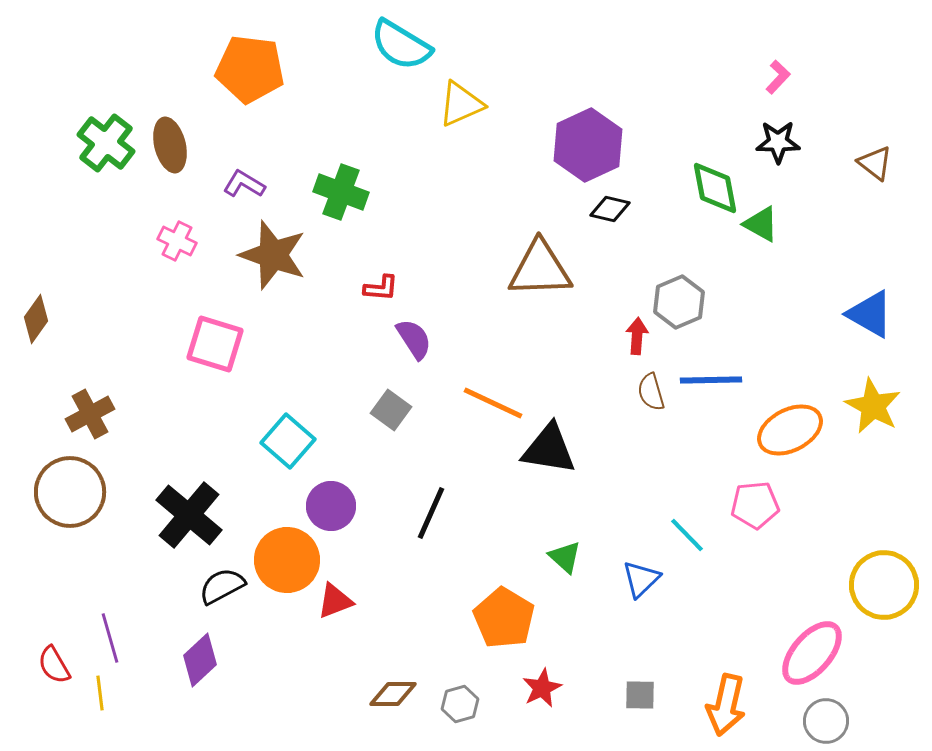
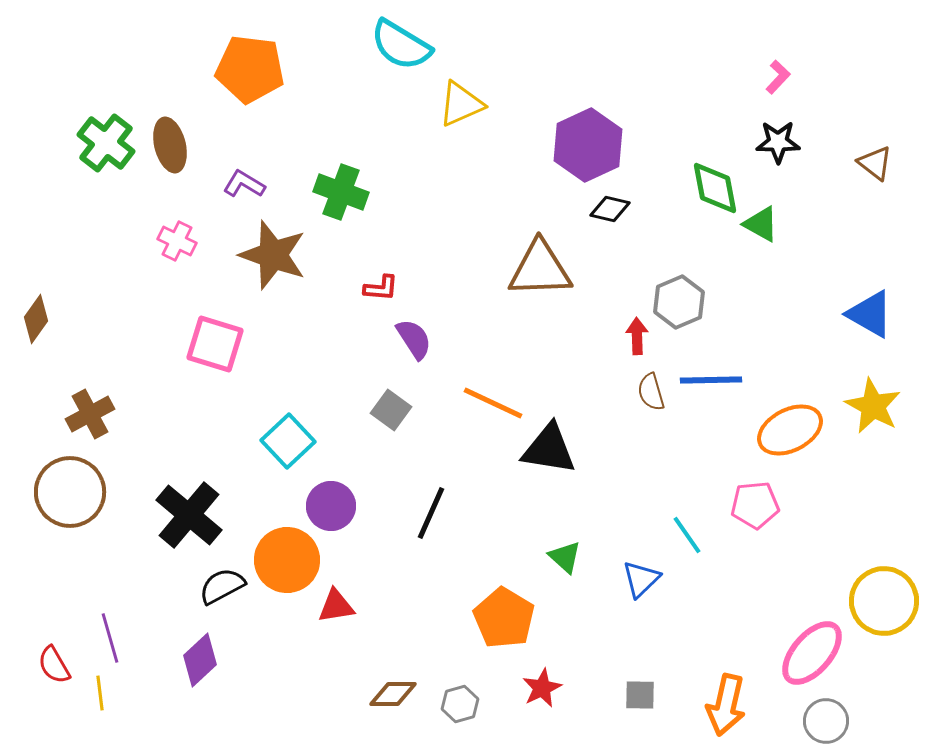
red arrow at (637, 336): rotated 6 degrees counterclockwise
cyan square at (288, 441): rotated 6 degrees clockwise
cyan line at (687, 535): rotated 9 degrees clockwise
yellow circle at (884, 585): moved 16 px down
red triangle at (335, 601): moved 1 px right, 5 px down; rotated 12 degrees clockwise
